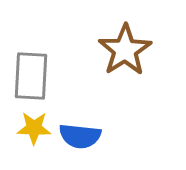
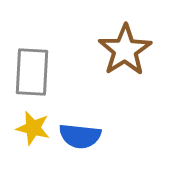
gray rectangle: moved 1 px right, 4 px up
yellow star: moved 1 px left; rotated 12 degrees clockwise
